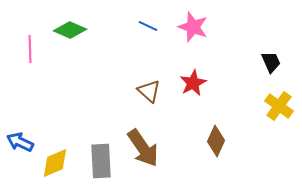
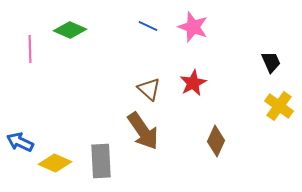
brown triangle: moved 2 px up
brown arrow: moved 17 px up
yellow diamond: rotated 48 degrees clockwise
